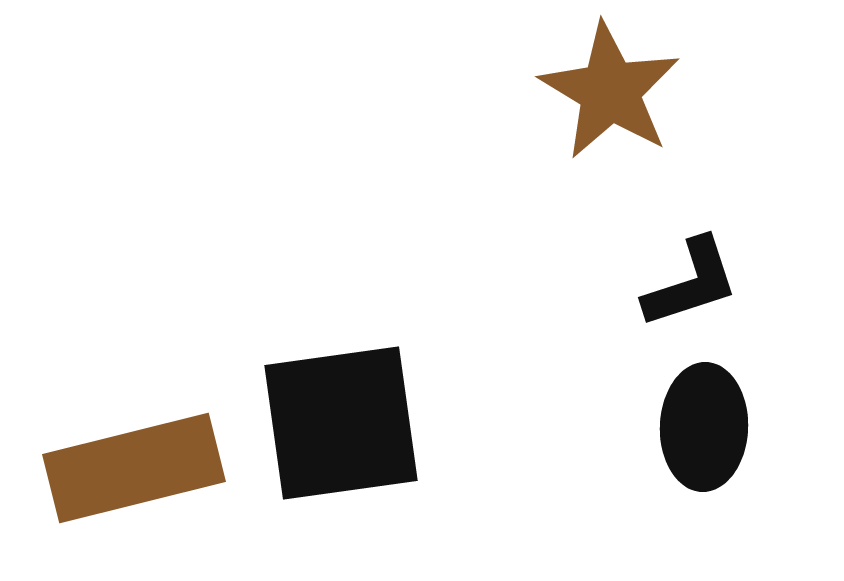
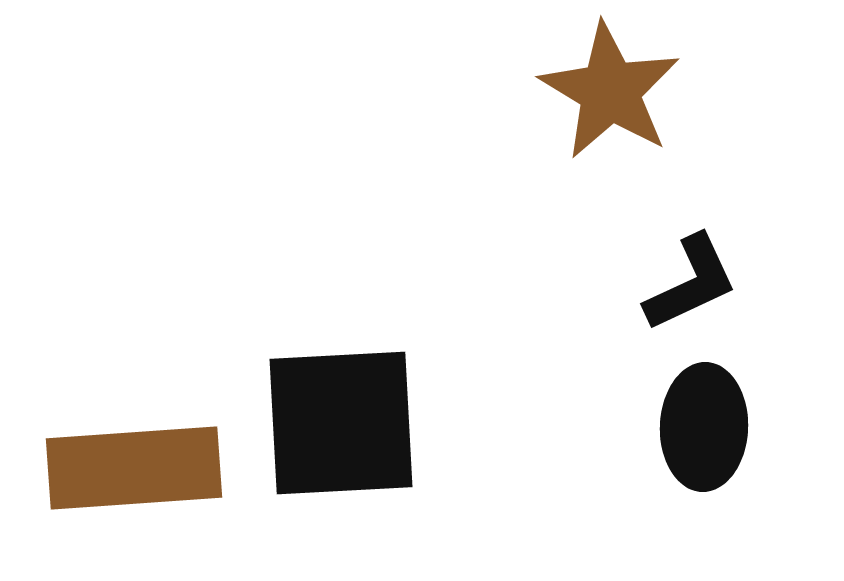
black L-shape: rotated 7 degrees counterclockwise
black square: rotated 5 degrees clockwise
brown rectangle: rotated 10 degrees clockwise
